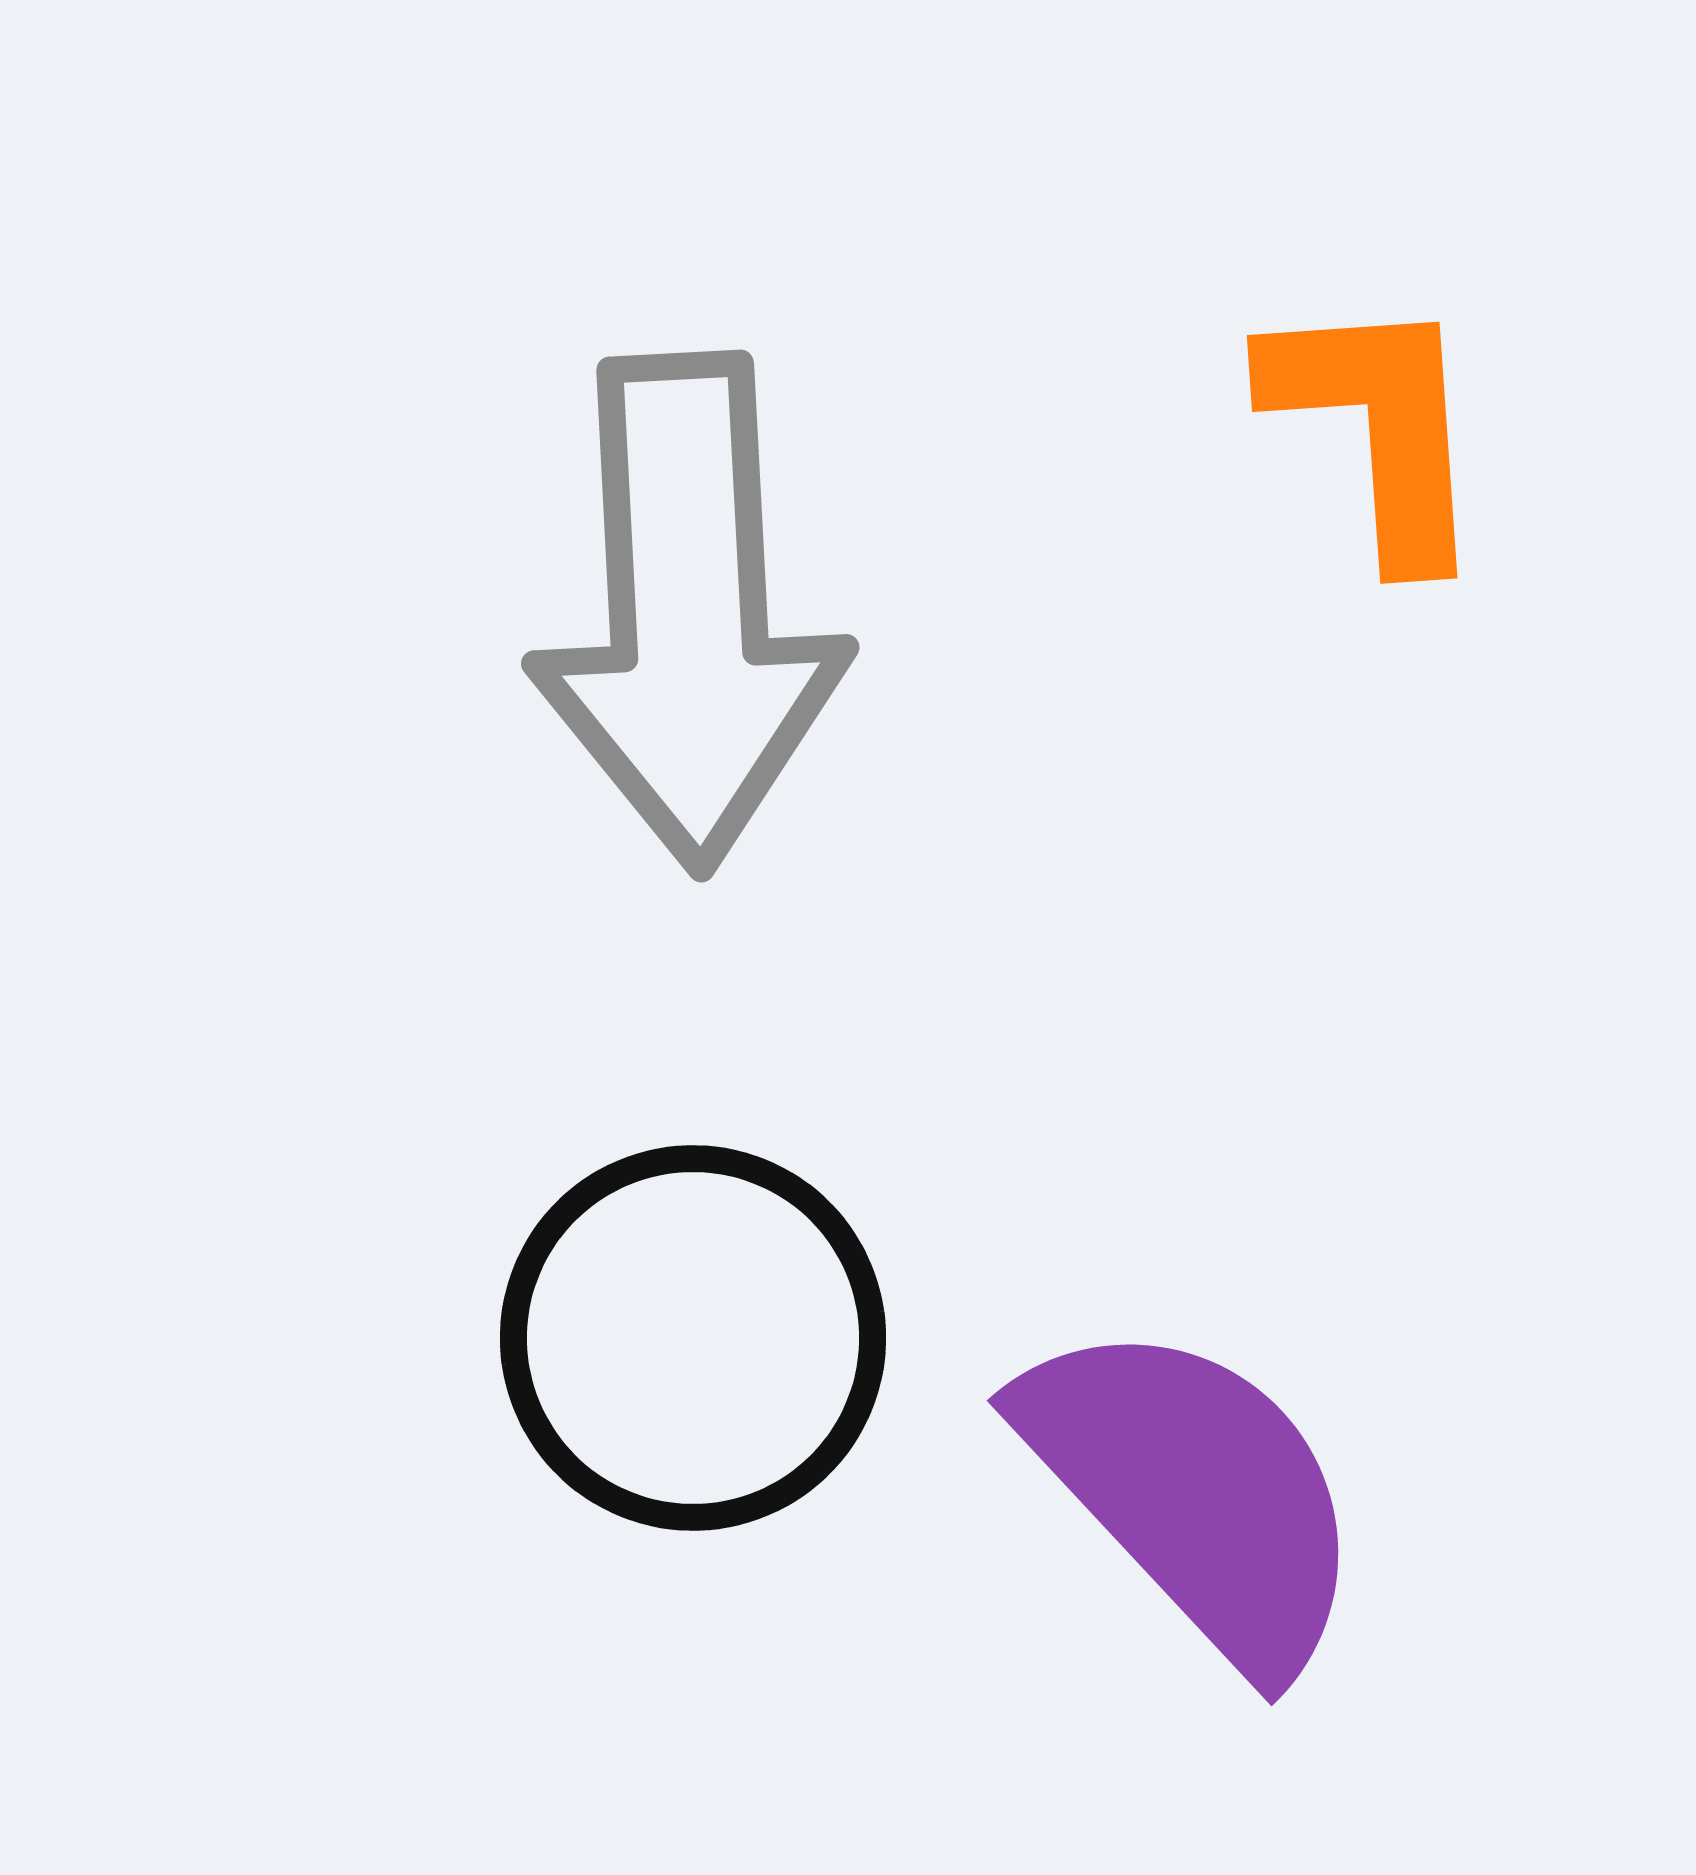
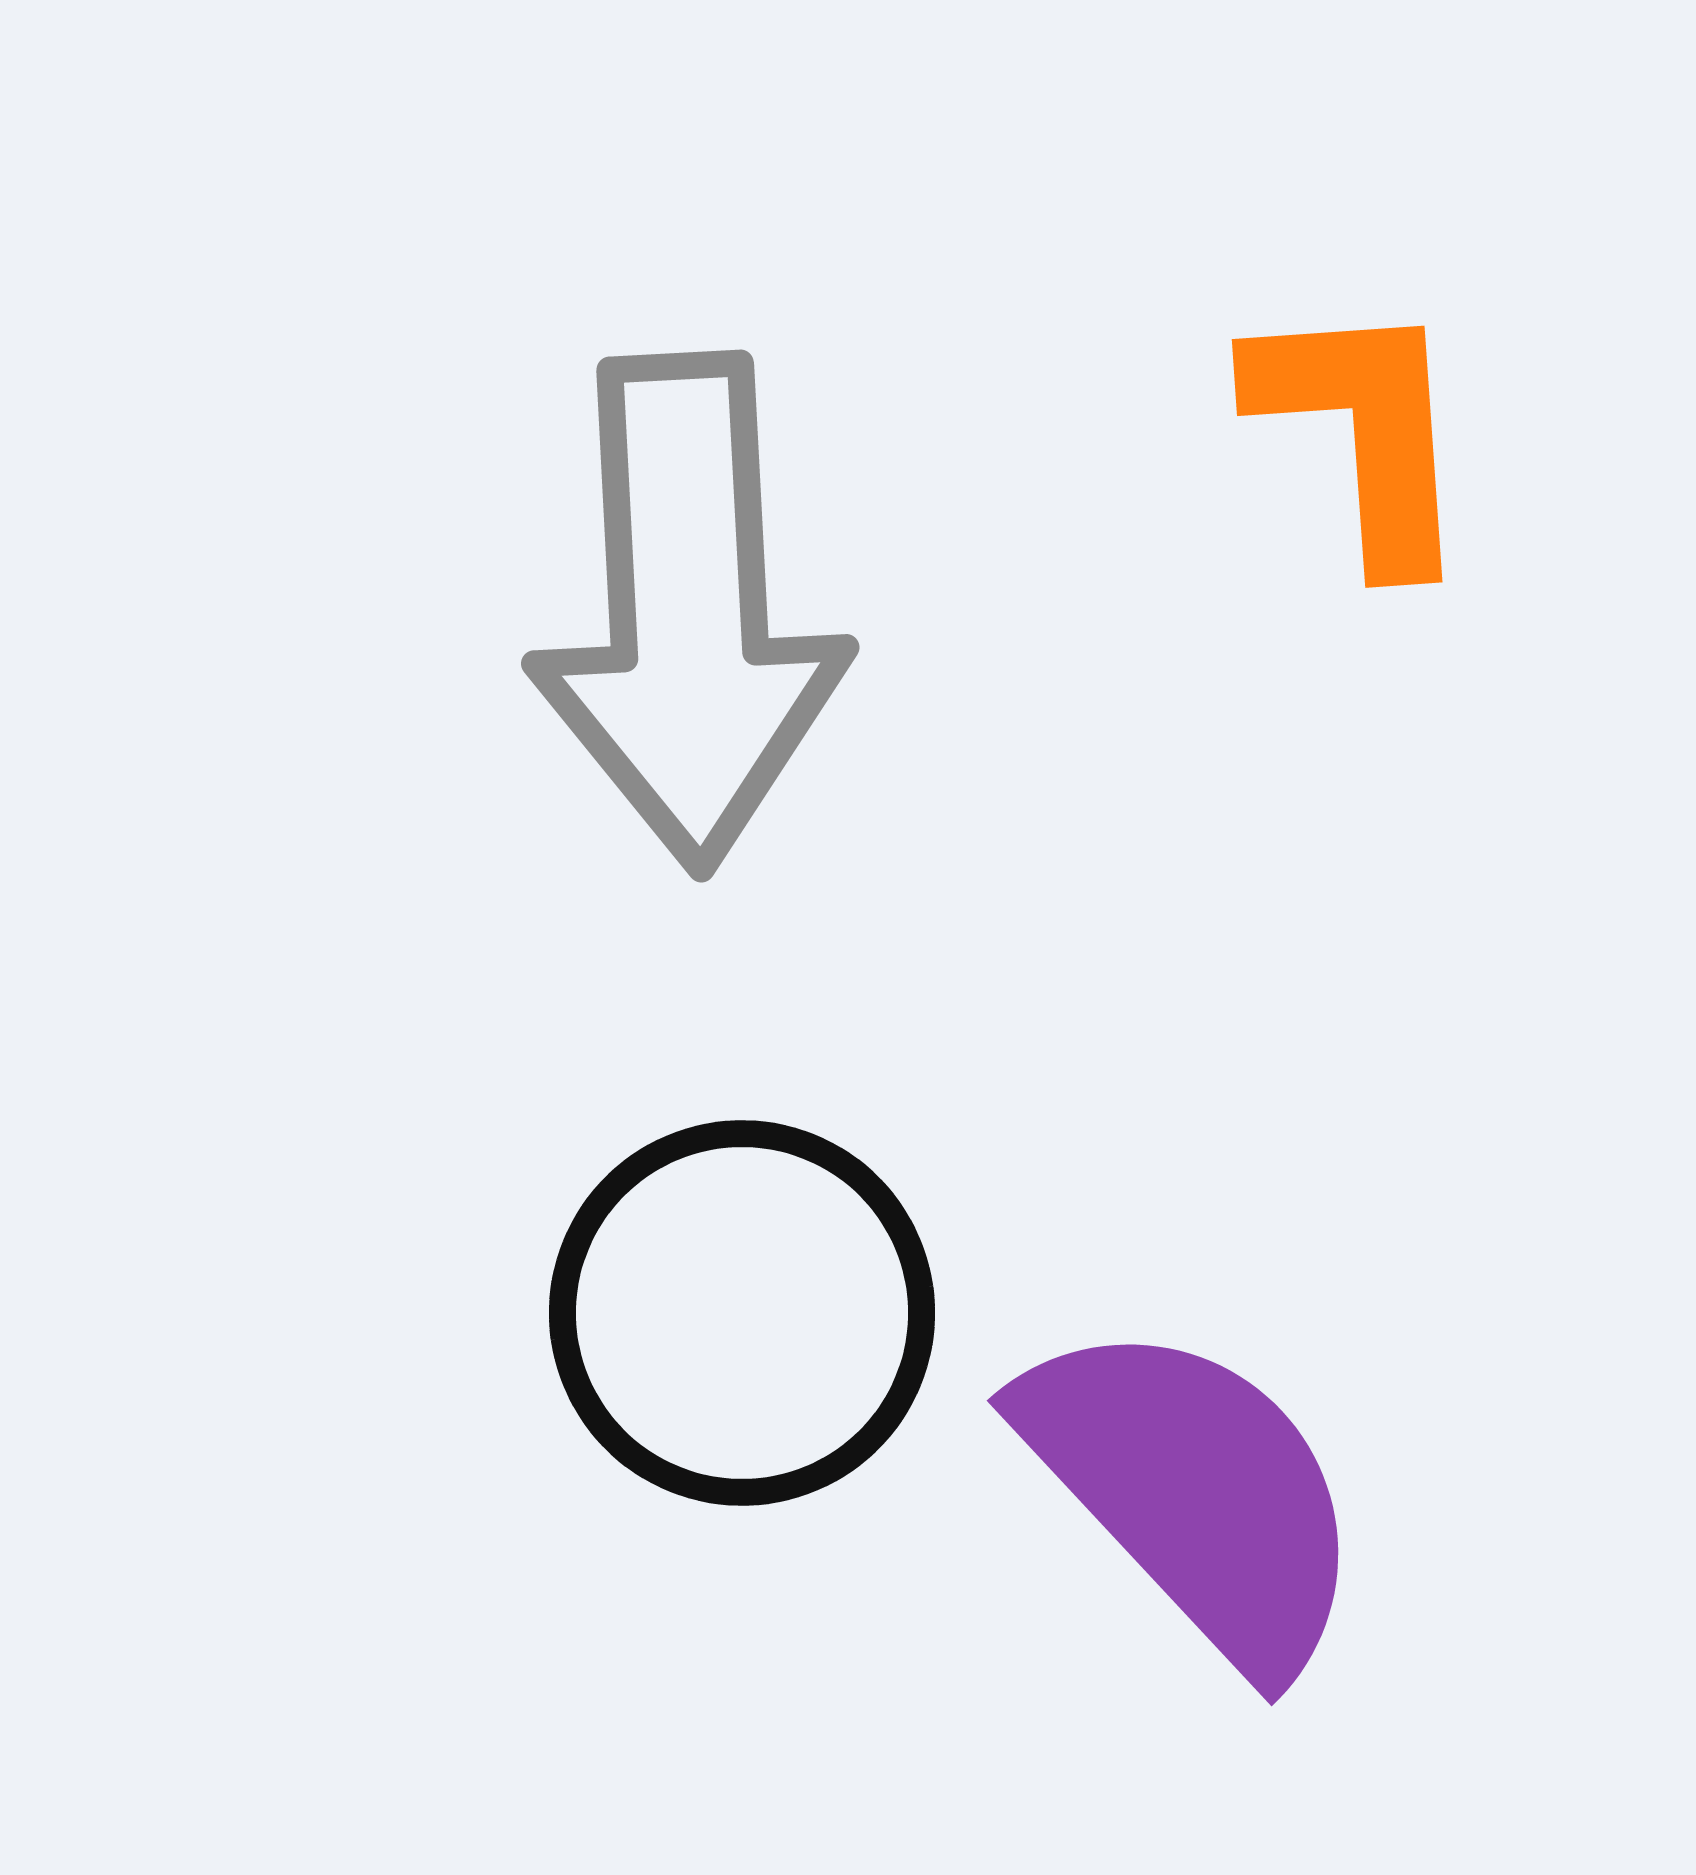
orange L-shape: moved 15 px left, 4 px down
black circle: moved 49 px right, 25 px up
